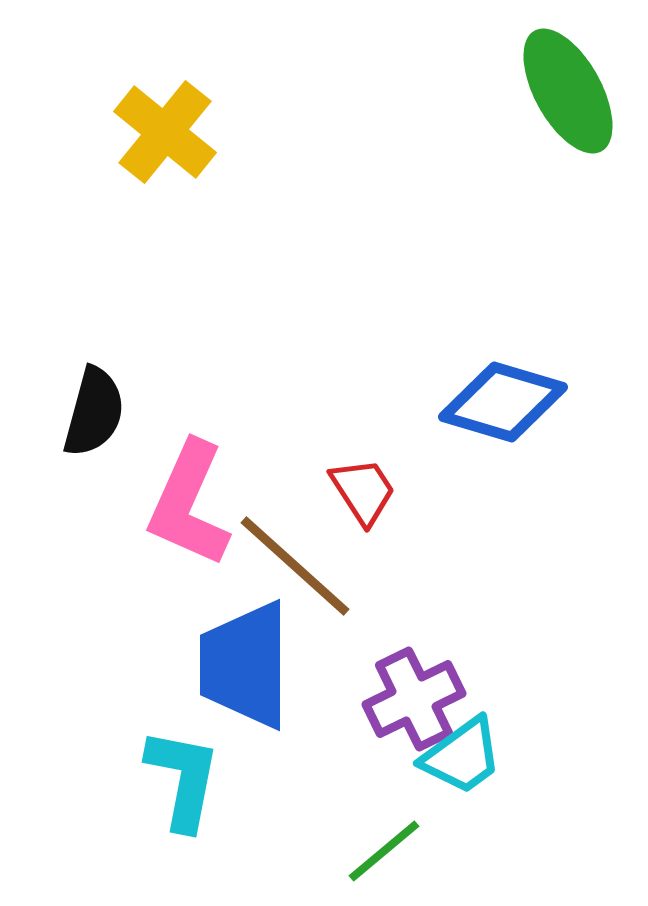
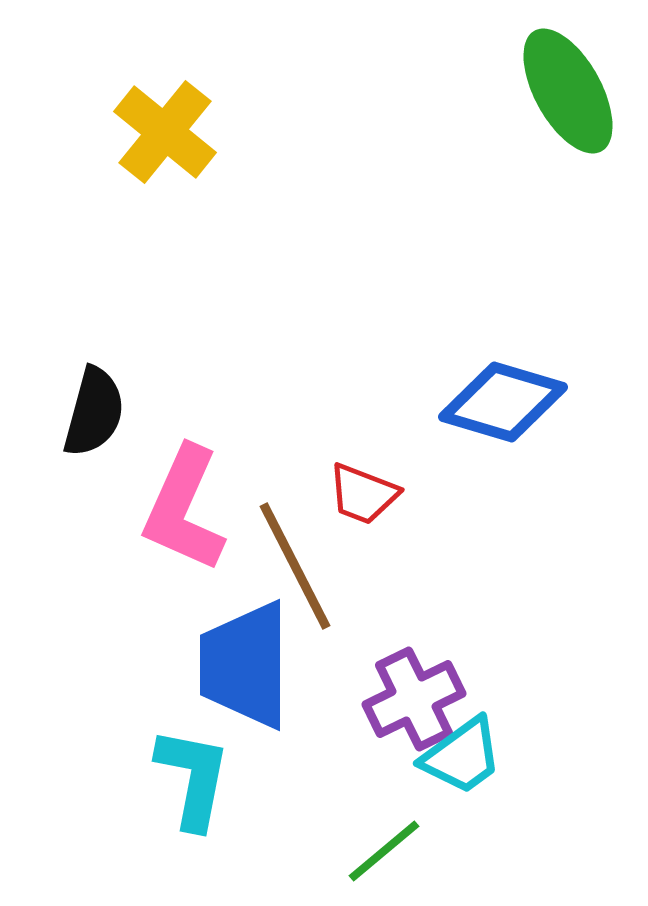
red trapezoid: moved 3 px down; rotated 144 degrees clockwise
pink L-shape: moved 5 px left, 5 px down
brown line: rotated 21 degrees clockwise
cyan L-shape: moved 10 px right, 1 px up
